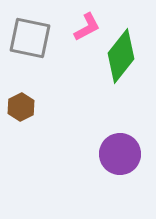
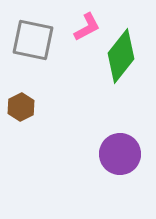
gray square: moved 3 px right, 2 px down
